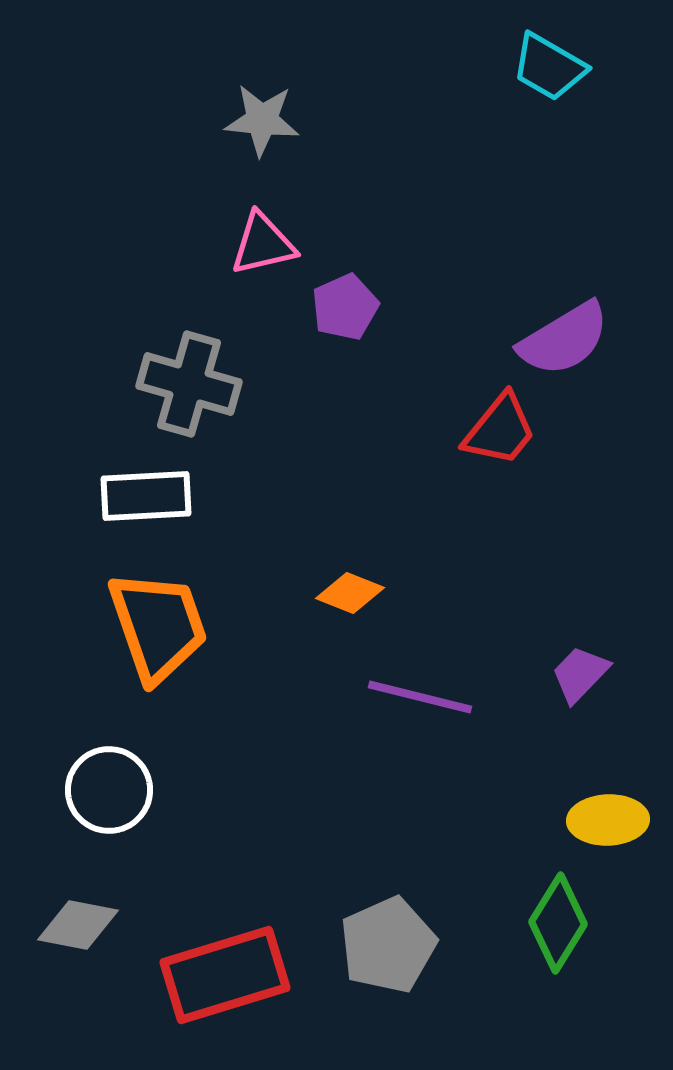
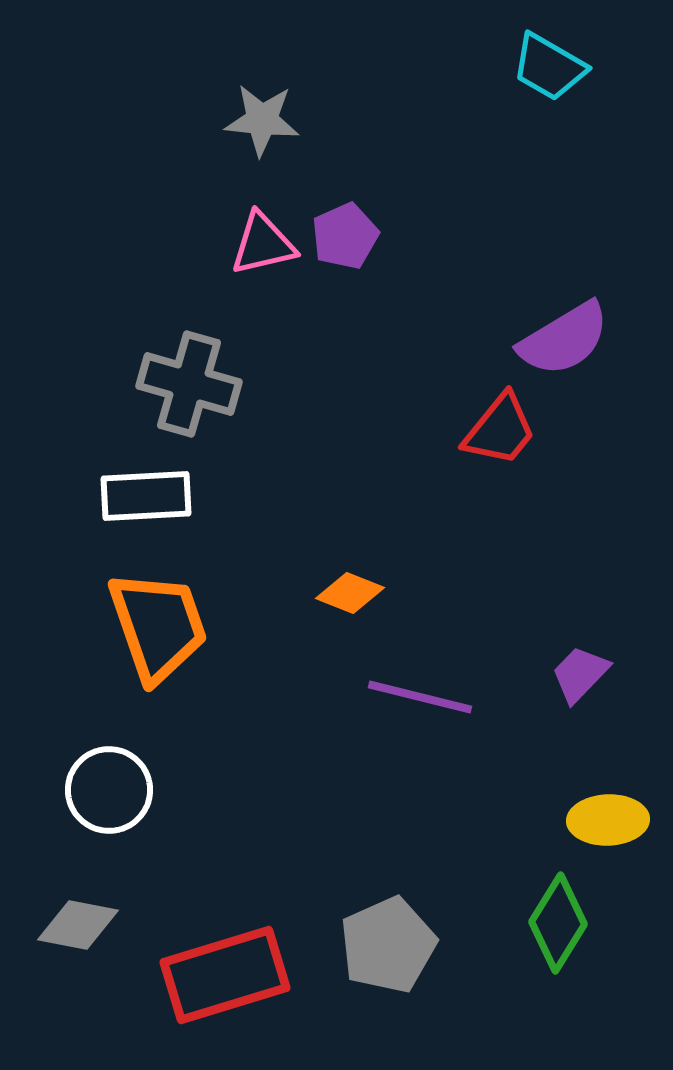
purple pentagon: moved 71 px up
